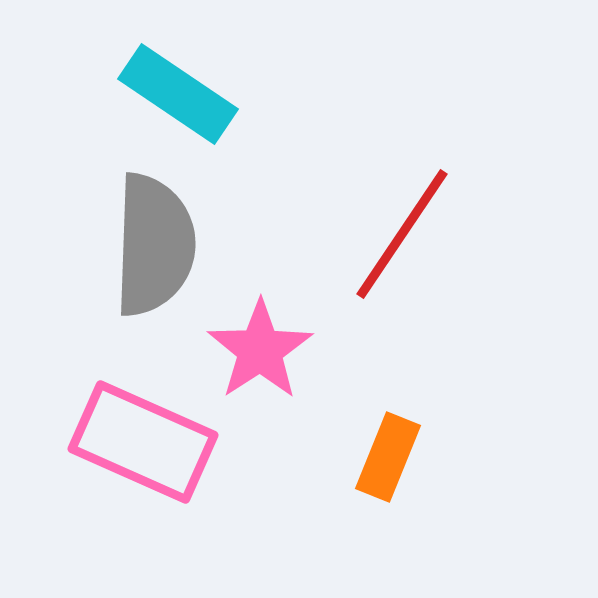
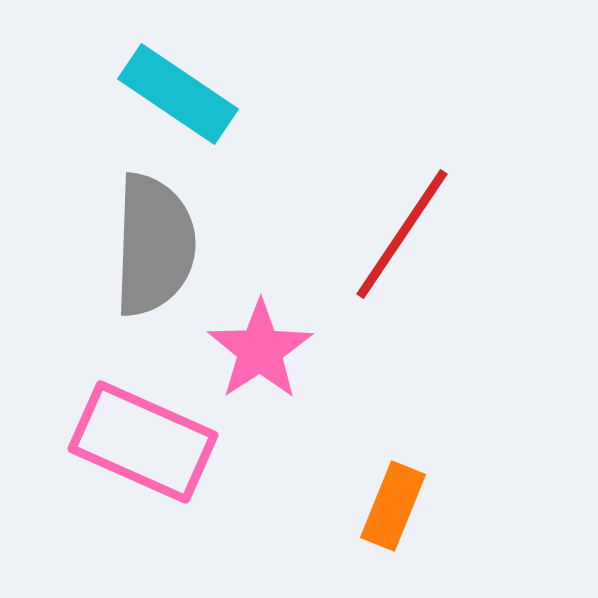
orange rectangle: moved 5 px right, 49 px down
